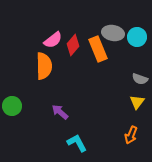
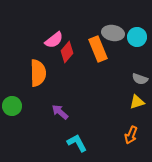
pink semicircle: moved 1 px right
red diamond: moved 6 px left, 7 px down
orange semicircle: moved 6 px left, 7 px down
yellow triangle: rotated 35 degrees clockwise
